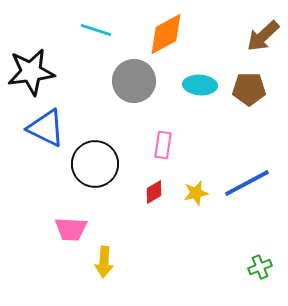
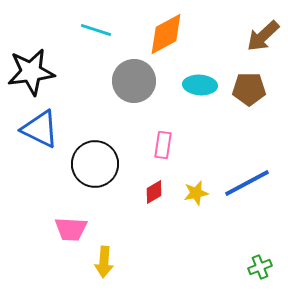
blue triangle: moved 6 px left, 1 px down
